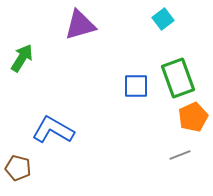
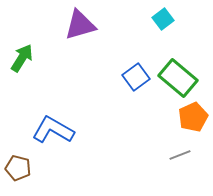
green rectangle: rotated 30 degrees counterclockwise
blue square: moved 9 px up; rotated 36 degrees counterclockwise
